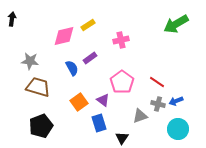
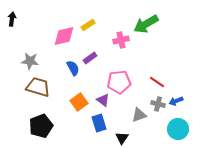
green arrow: moved 30 px left
blue semicircle: moved 1 px right
pink pentagon: moved 3 px left; rotated 30 degrees clockwise
gray triangle: moved 1 px left, 1 px up
